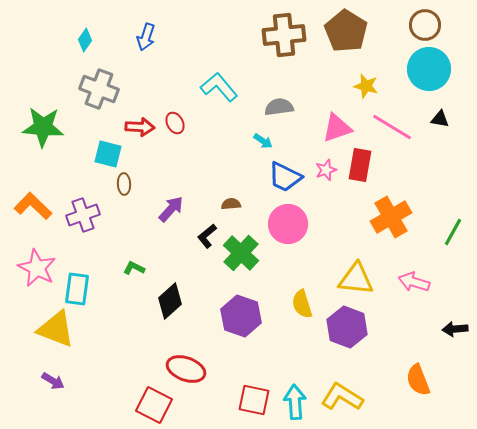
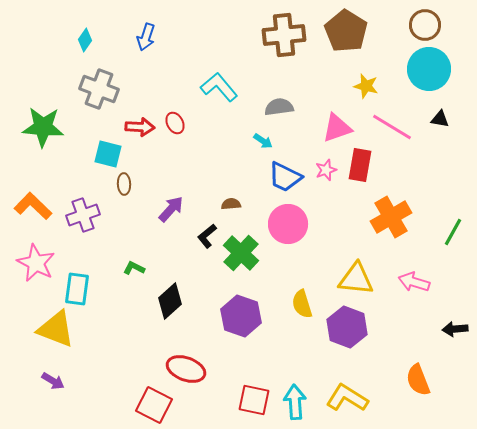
pink star at (37, 268): moved 1 px left, 5 px up
yellow L-shape at (342, 397): moved 5 px right, 1 px down
